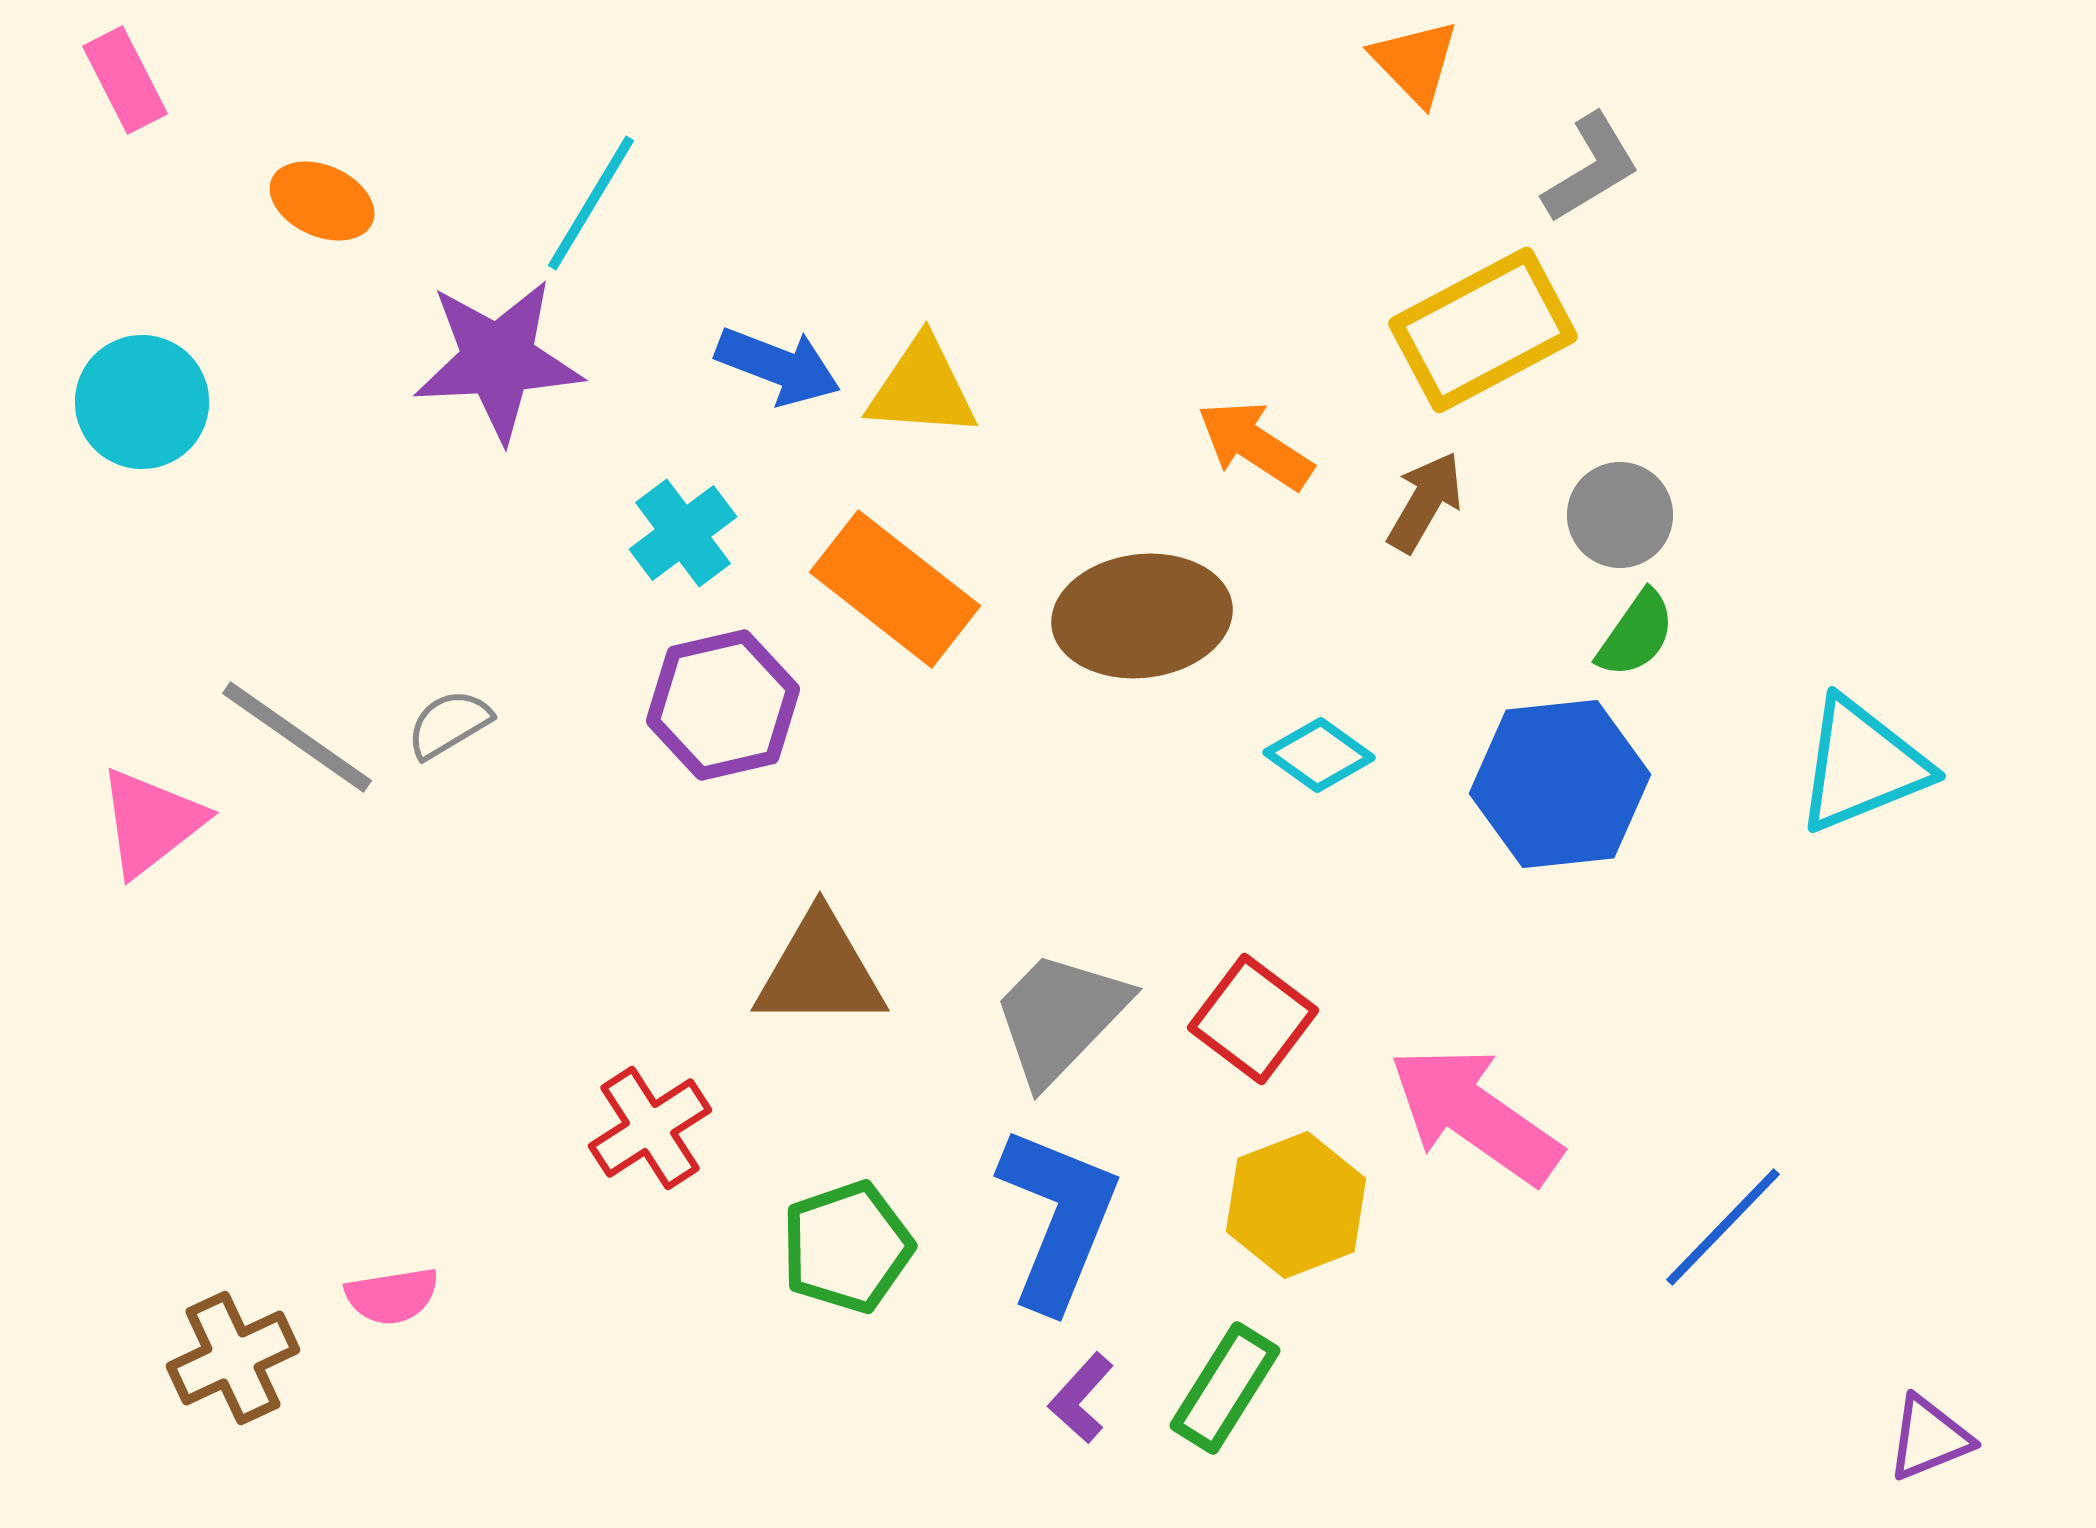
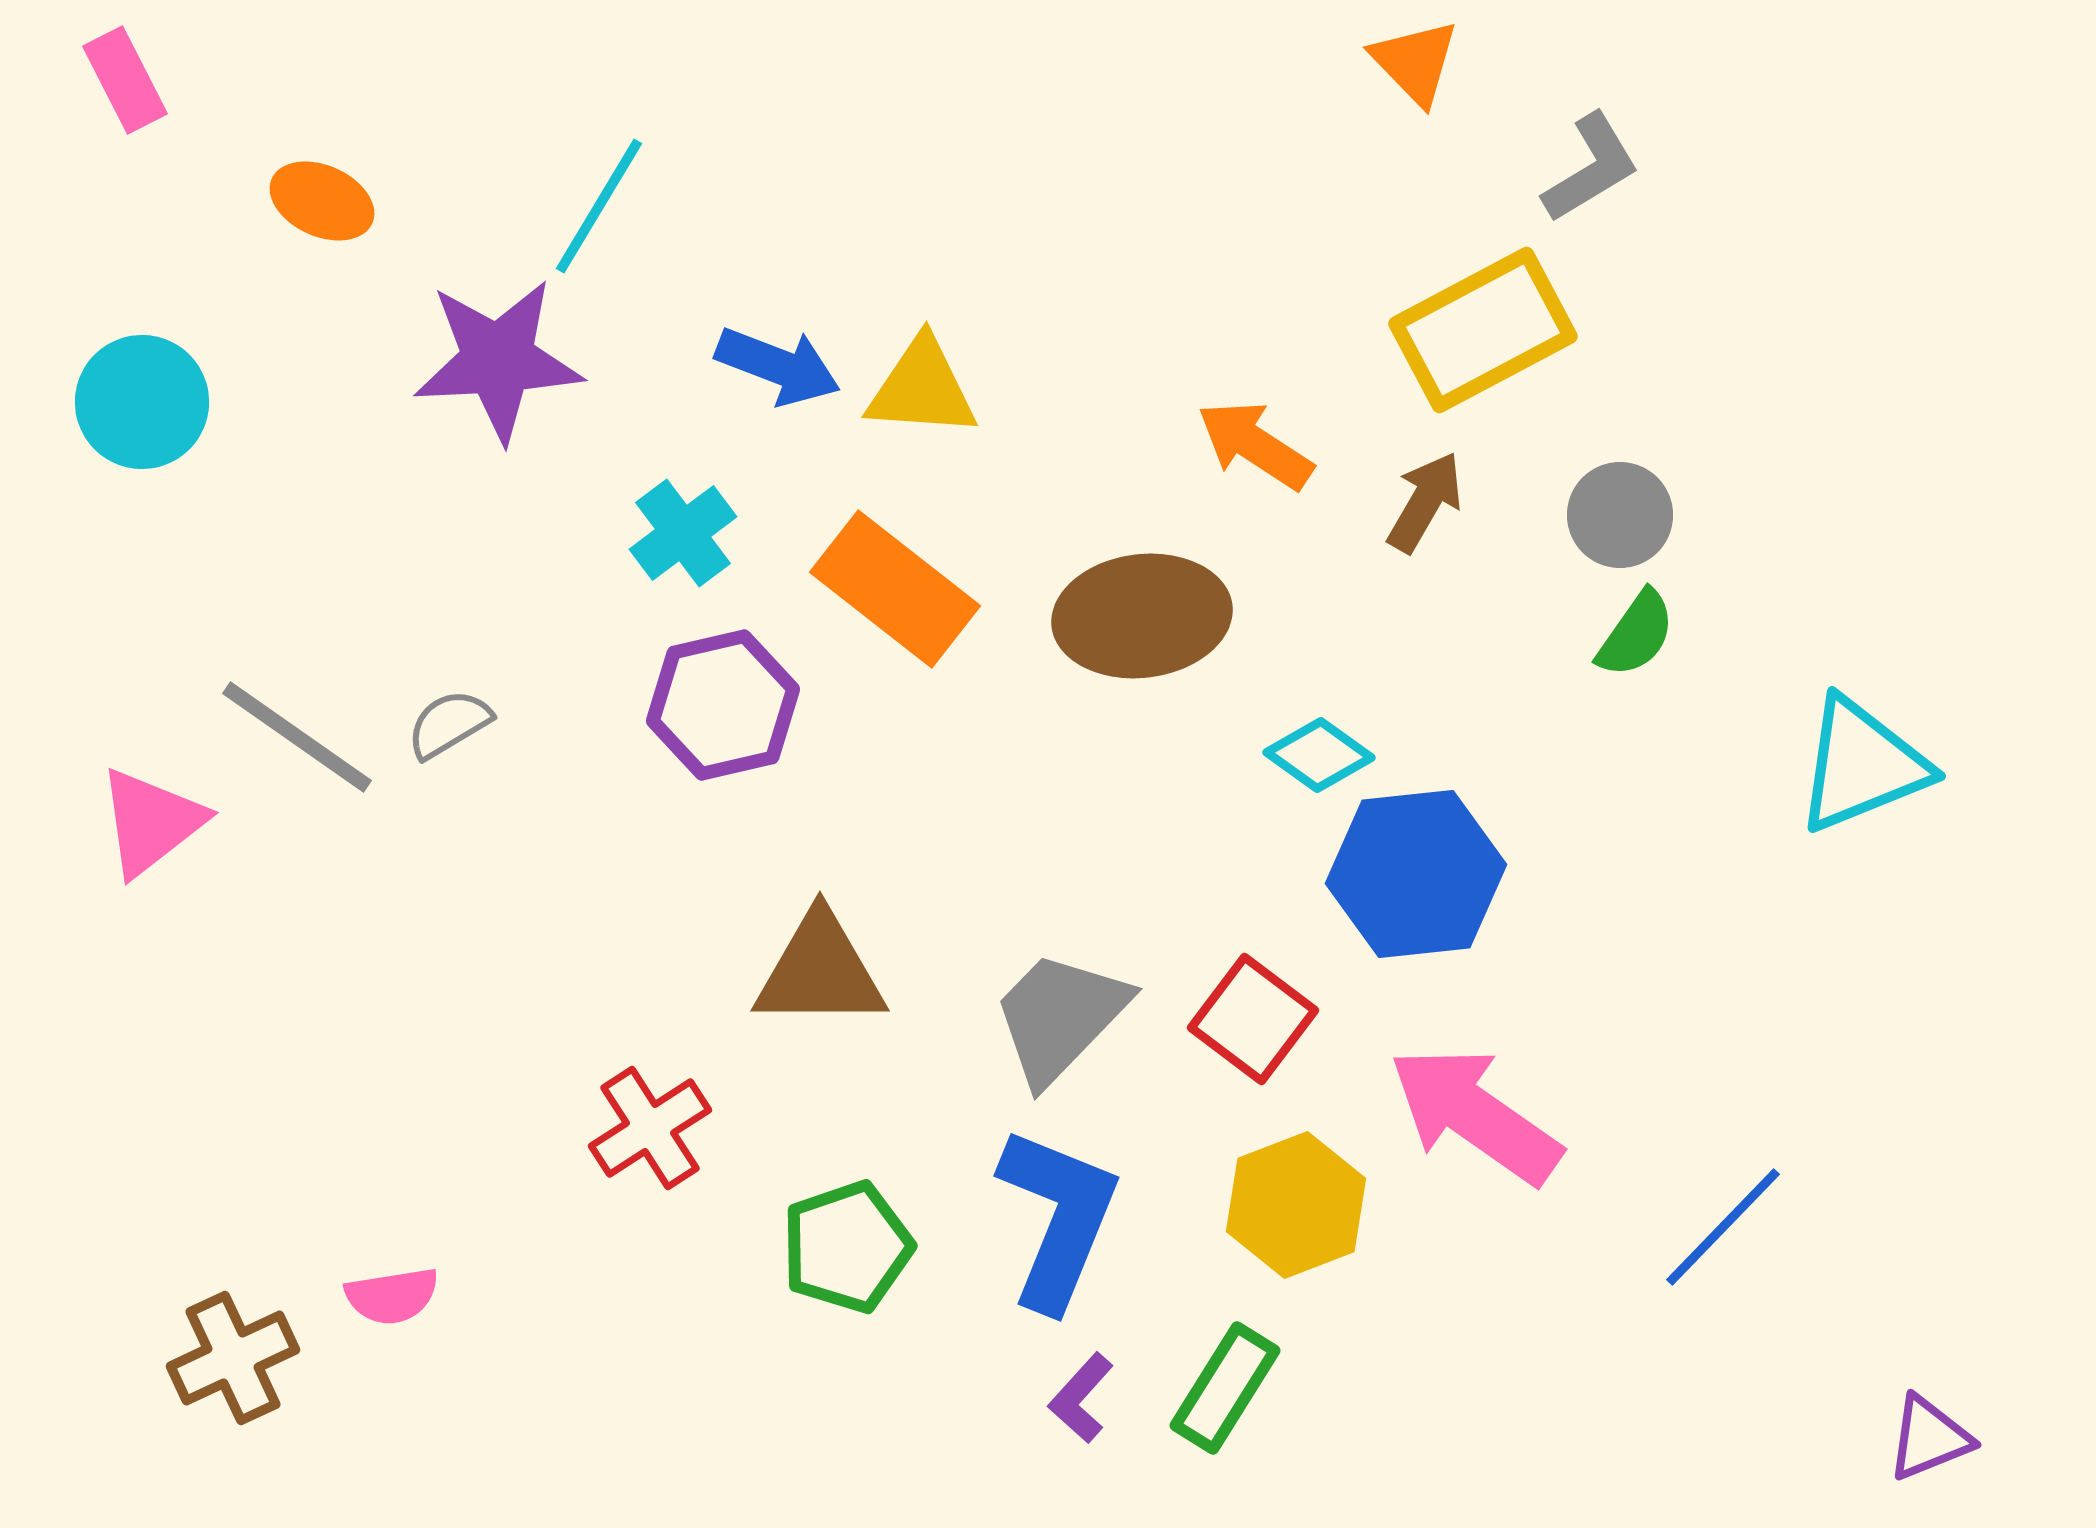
cyan line: moved 8 px right, 3 px down
blue hexagon: moved 144 px left, 90 px down
